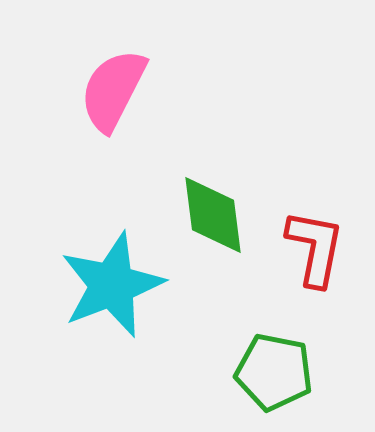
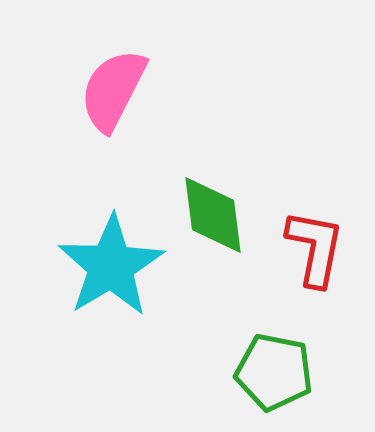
cyan star: moved 1 px left, 19 px up; rotated 10 degrees counterclockwise
